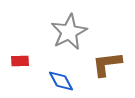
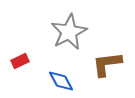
red rectangle: rotated 24 degrees counterclockwise
